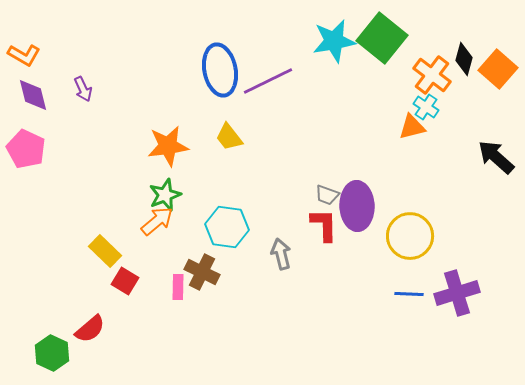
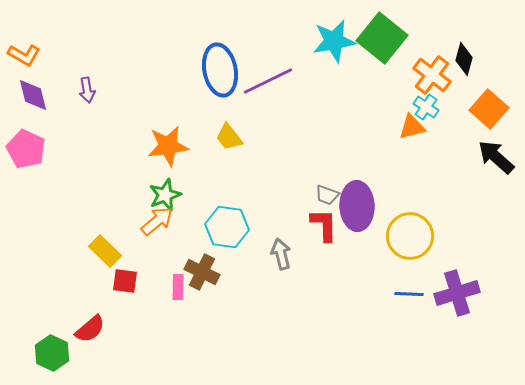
orange square: moved 9 px left, 40 px down
purple arrow: moved 4 px right, 1 px down; rotated 15 degrees clockwise
red square: rotated 24 degrees counterclockwise
